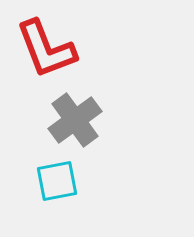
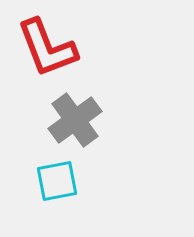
red L-shape: moved 1 px right, 1 px up
